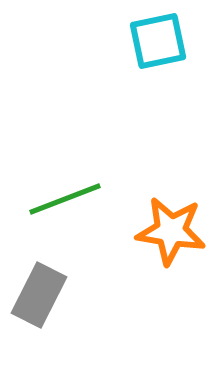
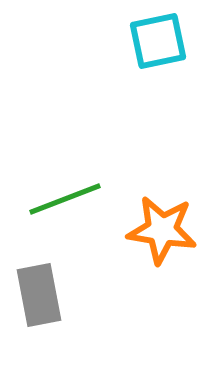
orange star: moved 9 px left, 1 px up
gray rectangle: rotated 38 degrees counterclockwise
